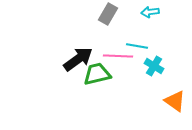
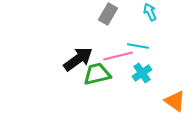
cyan arrow: rotated 72 degrees clockwise
cyan line: moved 1 px right
pink line: rotated 16 degrees counterclockwise
cyan cross: moved 12 px left, 7 px down; rotated 24 degrees clockwise
